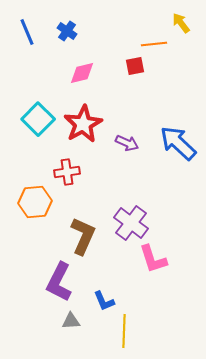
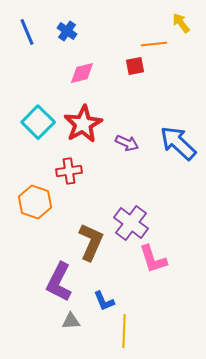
cyan square: moved 3 px down
red cross: moved 2 px right, 1 px up
orange hexagon: rotated 24 degrees clockwise
brown L-shape: moved 8 px right, 6 px down
